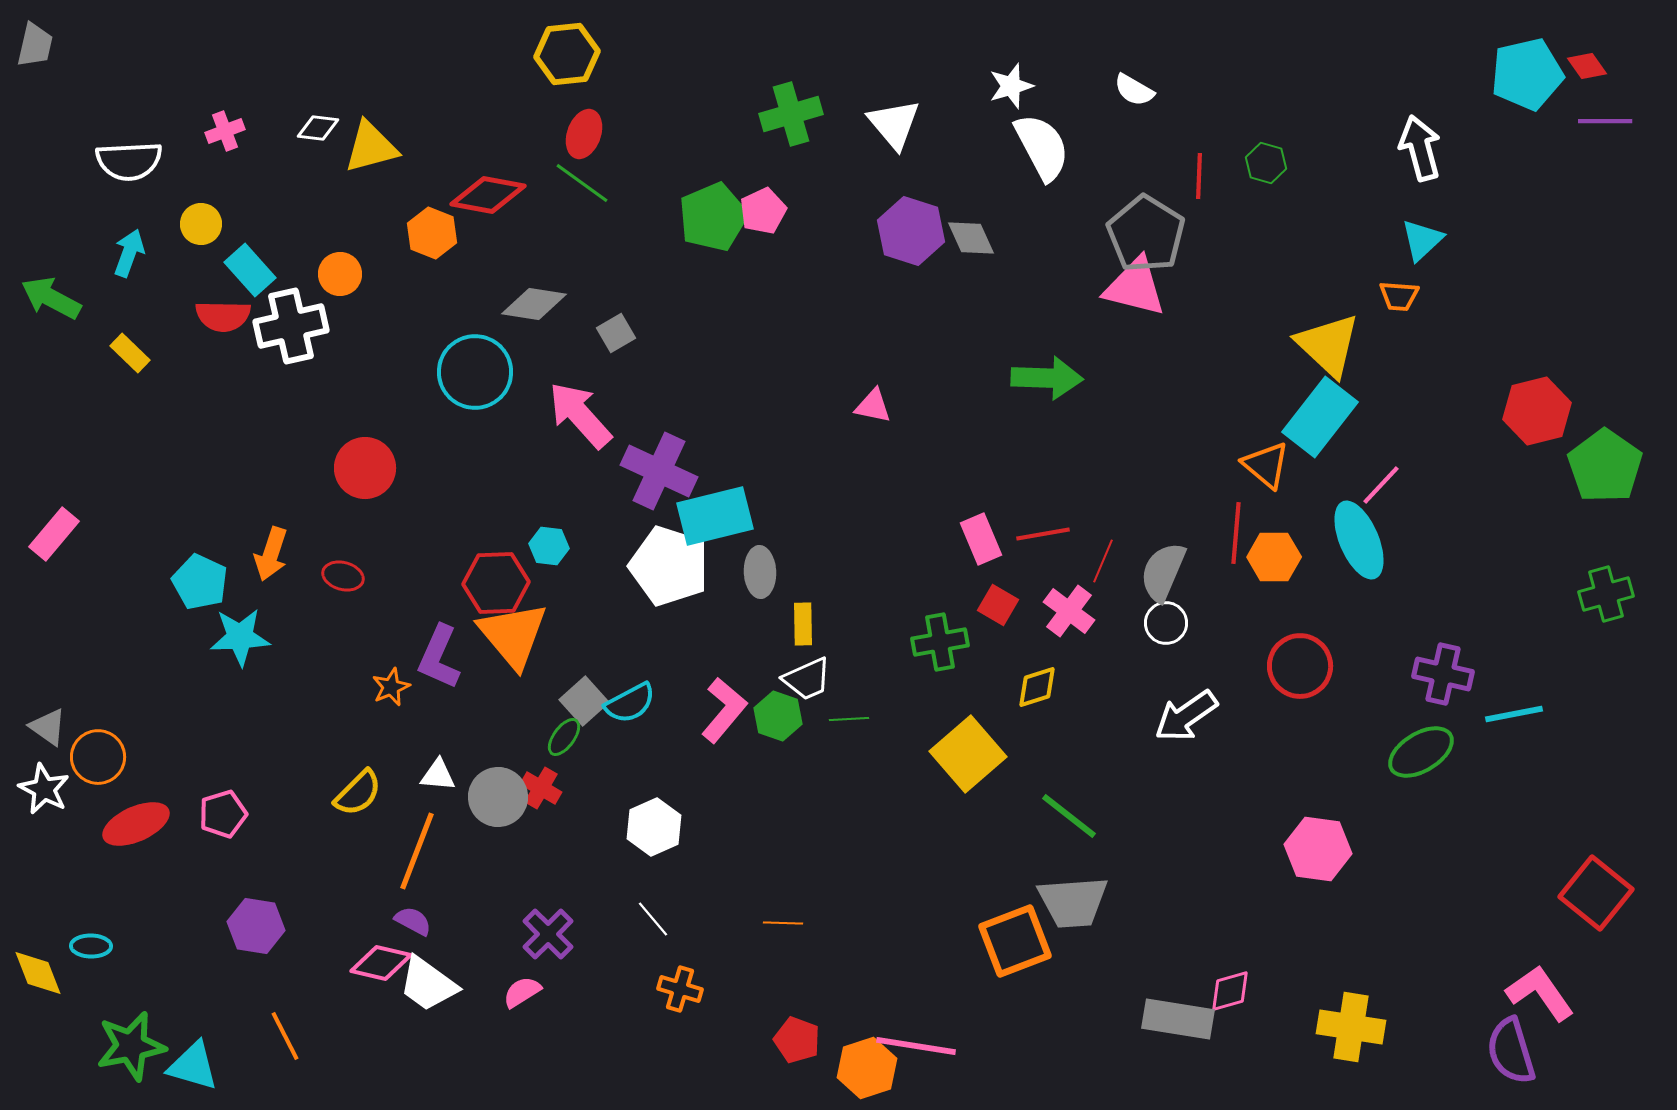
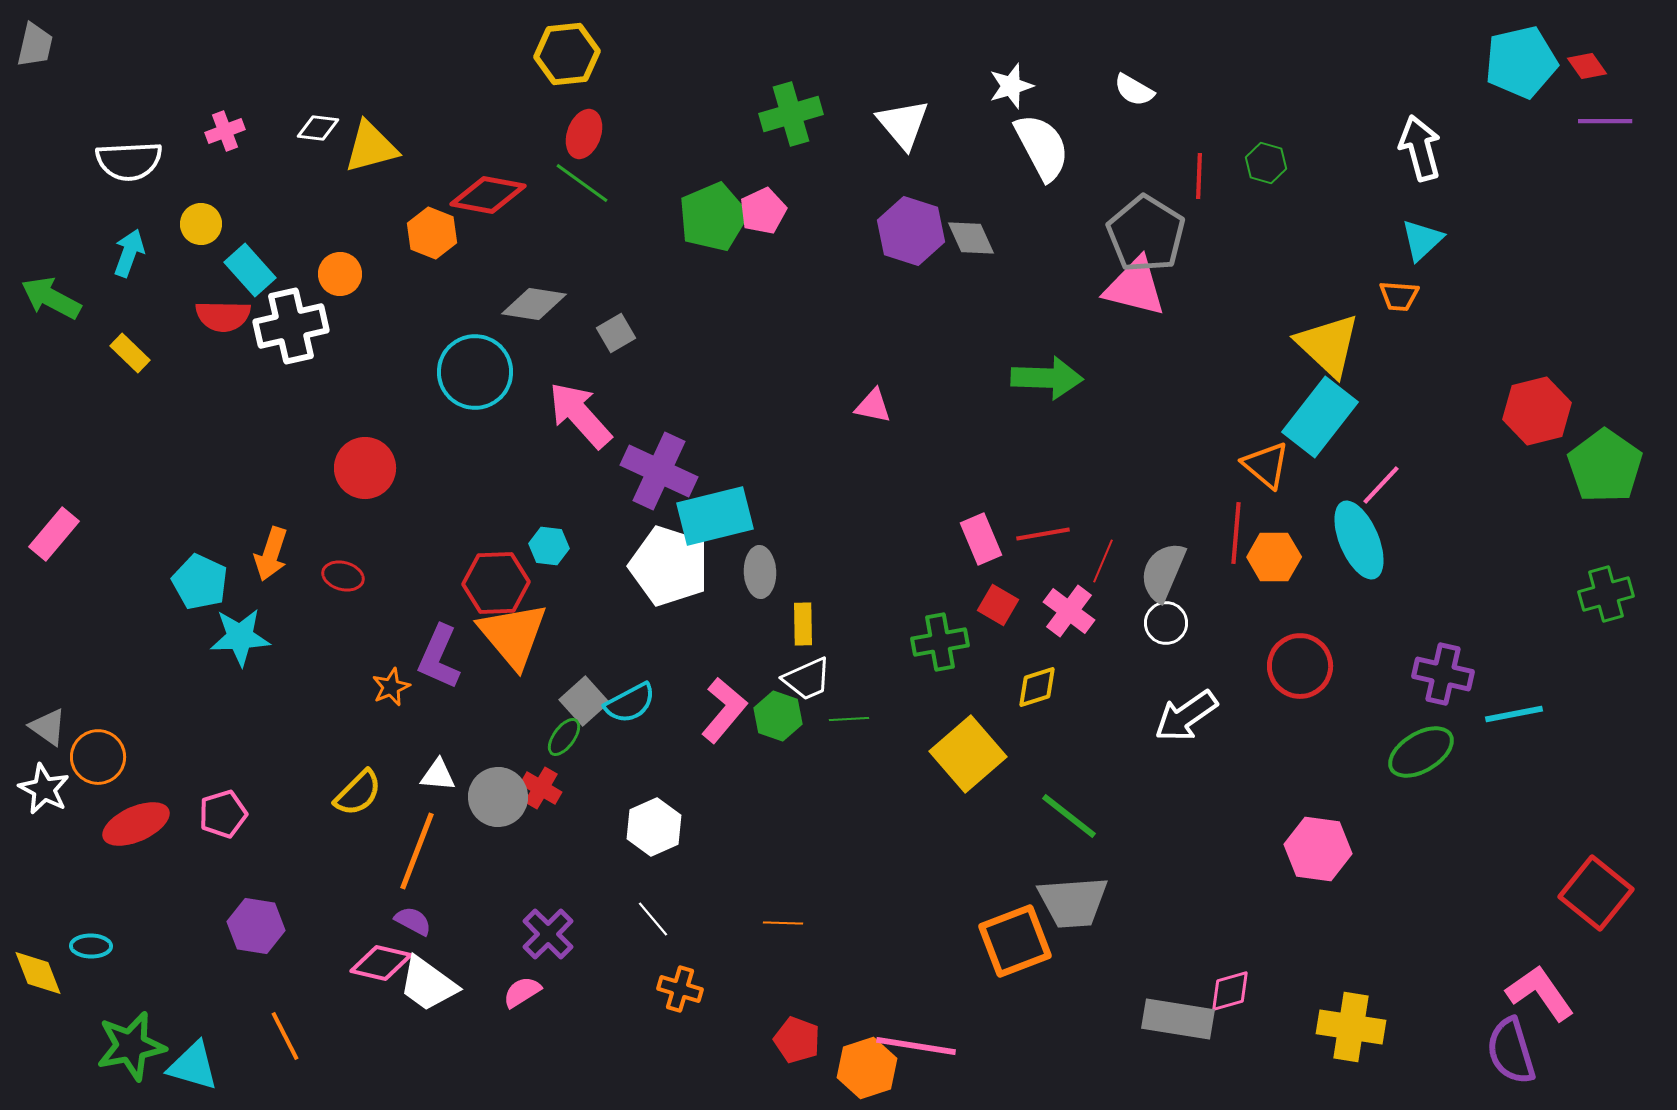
cyan pentagon at (1527, 74): moved 6 px left, 12 px up
white triangle at (894, 124): moved 9 px right
